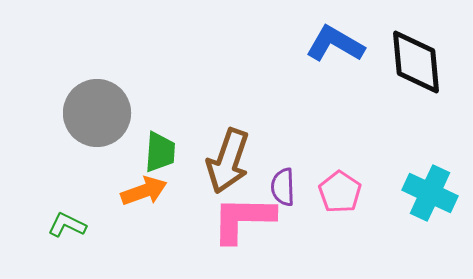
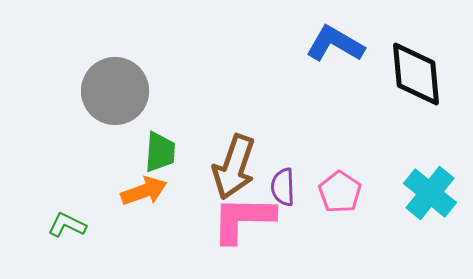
black diamond: moved 12 px down
gray circle: moved 18 px right, 22 px up
brown arrow: moved 6 px right, 6 px down
cyan cross: rotated 14 degrees clockwise
